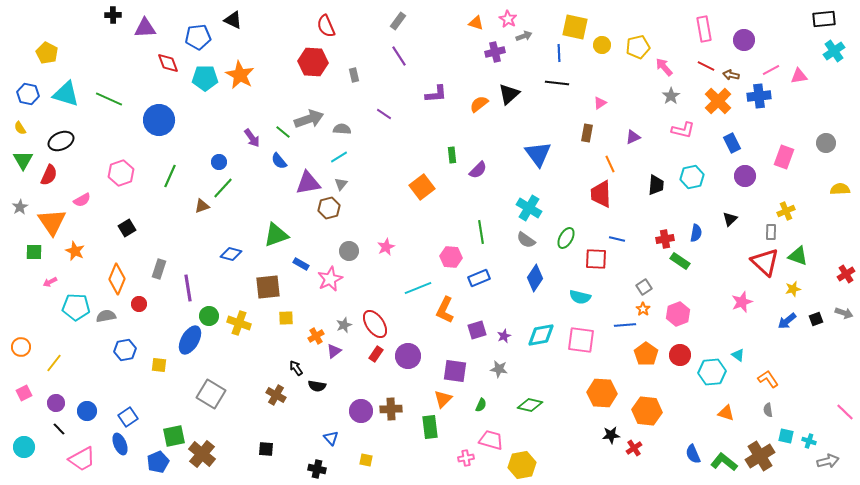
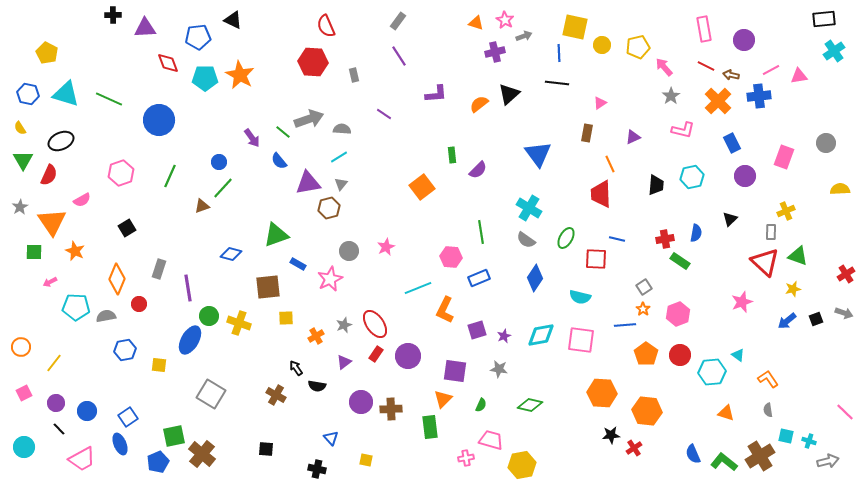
pink star at (508, 19): moved 3 px left, 1 px down
blue rectangle at (301, 264): moved 3 px left
purple triangle at (334, 351): moved 10 px right, 11 px down
purple circle at (361, 411): moved 9 px up
